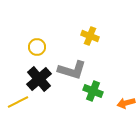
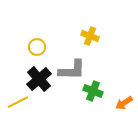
gray L-shape: rotated 16 degrees counterclockwise
orange arrow: moved 2 px left; rotated 18 degrees counterclockwise
